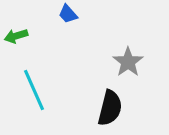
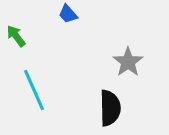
green arrow: rotated 70 degrees clockwise
black semicircle: rotated 15 degrees counterclockwise
